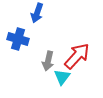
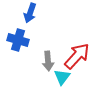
blue arrow: moved 7 px left
blue cross: moved 1 px down
gray arrow: rotated 18 degrees counterclockwise
